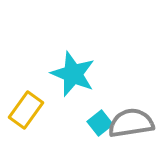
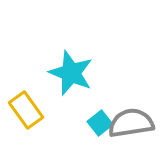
cyan star: moved 2 px left, 1 px up
yellow rectangle: rotated 72 degrees counterclockwise
